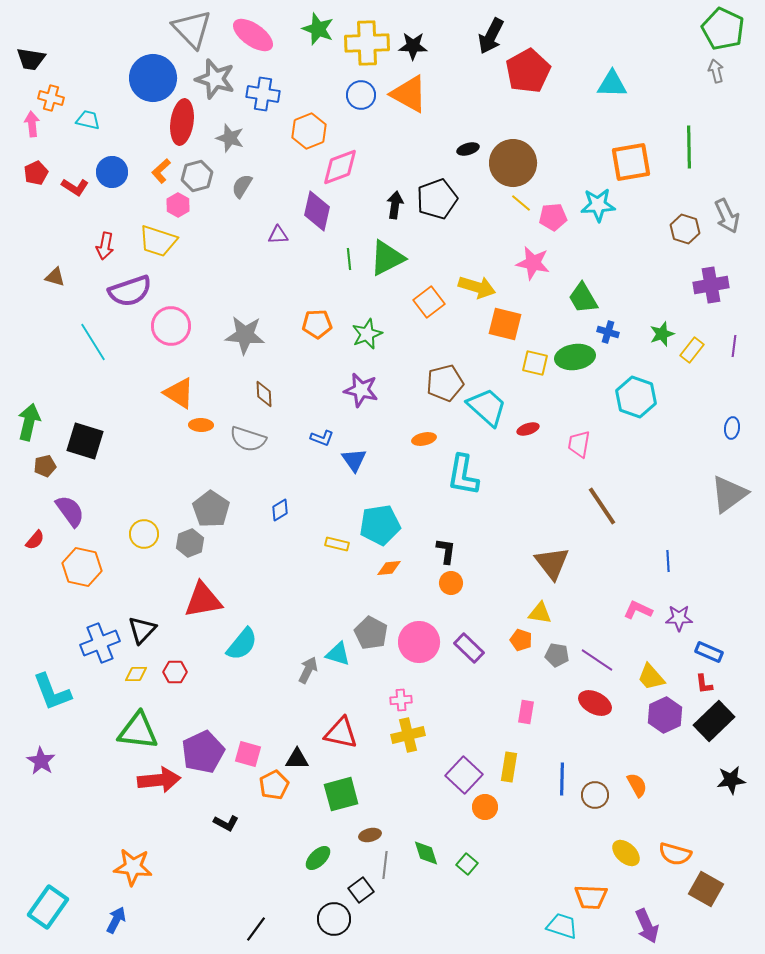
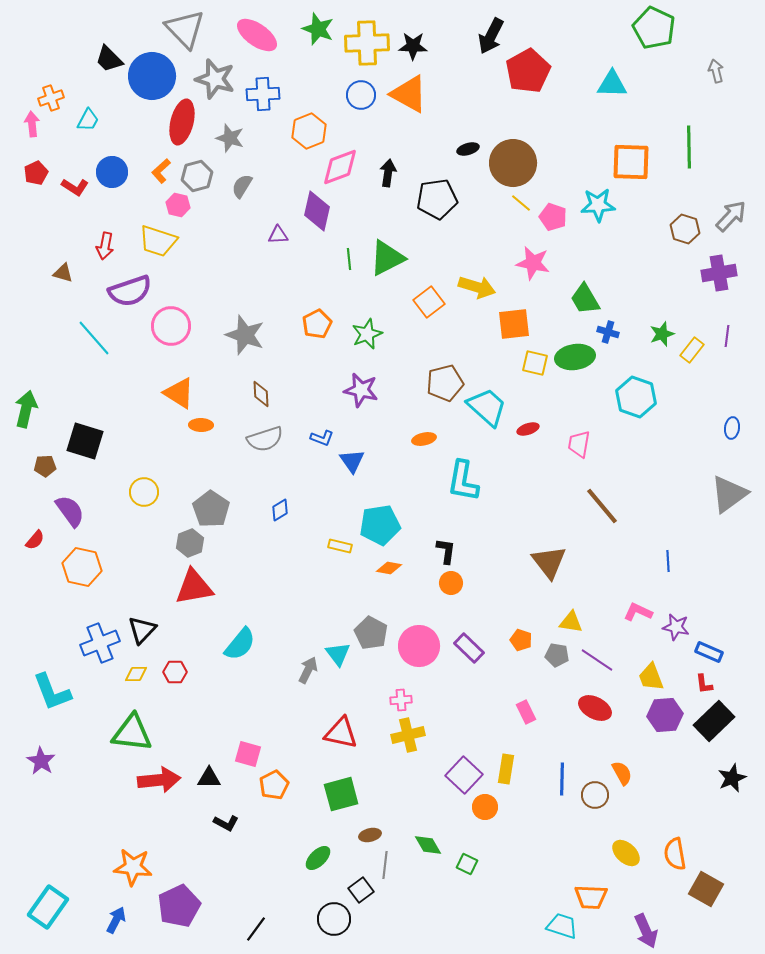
gray triangle at (192, 29): moved 7 px left
green pentagon at (723, 29): moved 69 px left, 1 px up
pink ellipse at (253, 35): moved 4 px right
black trapezoid at (31, 59): moved 78 px right; rotated 36 degrees clockwise
blue circle at (153, 78): moved 1 px left, 2 px up
blue cross at (263, 94): rotated 12 degrees counterclockwise
orange cross at (51, 98): rotated 35 degrees counterclockwise
cyan trapezoid at (88, 120): rotated 105 degrees clockwise
red ellipse at (182, 122): rotated 6 degrees clockwise
orange square at (631, 162): rotated 12 degrees clockwise
black pentagon at (437, 199): rotated 12 degrees clockwise
pink hexagon at (178, 205): rotated 15 degrees counterclockwise
black arrow at (395, 205): moved 7 px left, 32 px up
gray arrow at (727, 216): moved 4 px right; rotated 112 degrees counterclockwise
pink pentagon at (553, 217): rotated 24 degrees clockwise
brown triangle at (55, 277): moved 8 px right, 4 px up
purple cross at (711, 285): moved 8 px right, 12 px up
green trapezoid at (583, 298): moved 2 px right, 1 px down
orange pentagon at (317, 324): rotated 24 degrees counterclockwise
orange square at (505, 324): moved 9 px right; rotated 20 degrees counterclockwise
gray star at (245, 335): rotated 15 degrees clockwise
cyan line at (93, 342): moved 1 px right, 4 px up; rotated 9 degrees counterclockwise
purple line at (734, 346): moved 7 px left, 10 px up
brown diamond at (264, 394): moved 3 px left
green arrow at (29, 422): moved 3 px left, 13 px up
gray semicircle at (248, 439): moved 17 px right; rotated 36 degrees counterclockwise
blue triangle at (354, 460): moved 2 px left, 1 px down
brown pentagon at (45, 466): rotated 10 degrees clockwise
cyan L-shape at (463, 475): moved 6 px down
brown line at (602, 506): rotated 6 degrees counterclockwise
yellow circle at (144, 534): moved 42 px up
yellow rectangle at (337, 544): moved 3 px right, 2 px down
brown triangle at (552, 563): moved 3 px left, 1 px up
orange diamond at (389, 568): rotated 15 degrees clockwise
red triangle at (203, 600): moved 9 px left, 13 px up
pink L-shape at (638, 610): moved 2 px down
yellow triangle at (540, 613): moved 31 px right, 9 px down
purple star at (679, 618): moved 3 px left, 9 px down; rotated 12 degrees clockwise
pink circle at (419, 642): moved 4 px down
cyan semicircle at (242, 644): moved 2 px left
cyan triangle at (338, 654): rotated 36 degrees clockwise
yellow trapezoid at (651, 677): rotated 20 degrees clockwise
red ellipse at (595, 703): moved 5 px down
pink rectangle at (526, 712): rotated 35 degrees counterclockwise
purple hexagon at (665, 715): rotated 20 degrees clockwise
green triangle at (138, 731): moved 6 px left, 2 px down
purple pentagon at (203, 752): moved 24 px left, 154 px down
black triangle at (297, 759): moved 88 px left, 19 px down
yellow rectangle at (509, 767): moved 3 px left, 2 px down
black star at (731, 780): moved 1 px right, 2 px up; rotated 16 degrees counterclockwise
orange semicircle at (637, 785): moved 15 px left, 12 px up
green diamond at (426, 853): moved 2 px right, 8 px up; rotated 12 degrees counterclockwise
orange semicircle at (675, 854): rotated 64 degrees clockwise
green square at (467, 864): rotated 15 degrees counterclockwise
purple arrow at (647, 926): moved 1 px left, 5 px down
